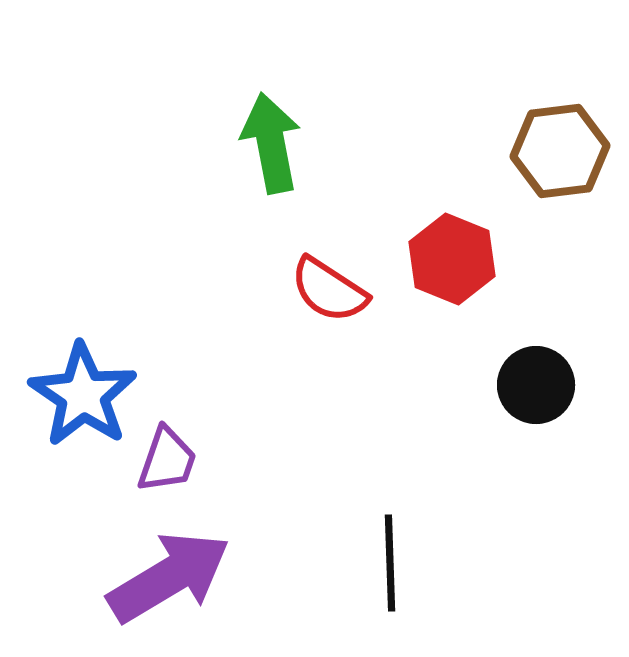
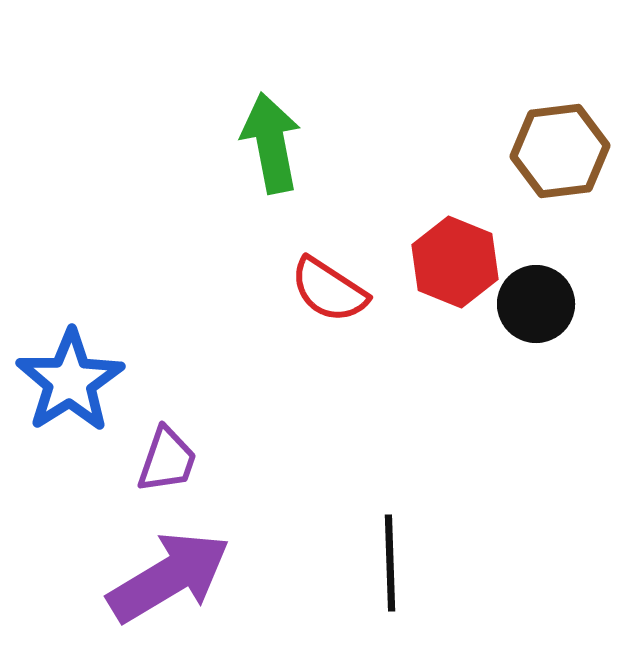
red hexagon: moved 3 px right, 3 px down
black circle: moved 81 px up
blue star: moved 13 px left, 14 px up; rotated 6 degrees clockwise
